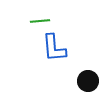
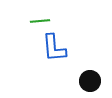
black circle: moved 2 px right
